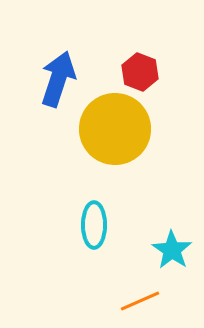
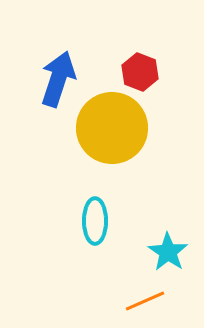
yellow circle: moved 3 px left, 1 px up
cyan ellipse: moved 1 px right, 4 px up
cyan star: moved 4 px left, 2 px down
orange line: moved 5 px right
